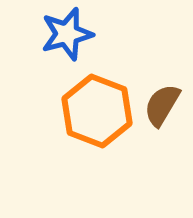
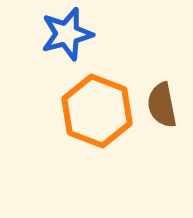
brown semicircle: rotated 42 degrees counterclockwise
